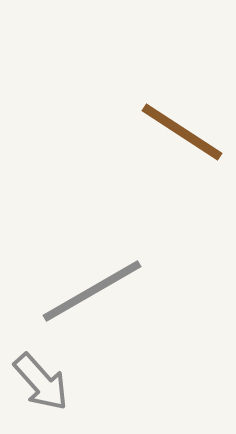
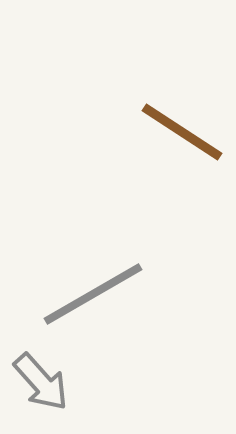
gray line: moved 1 px right, 3 px down
